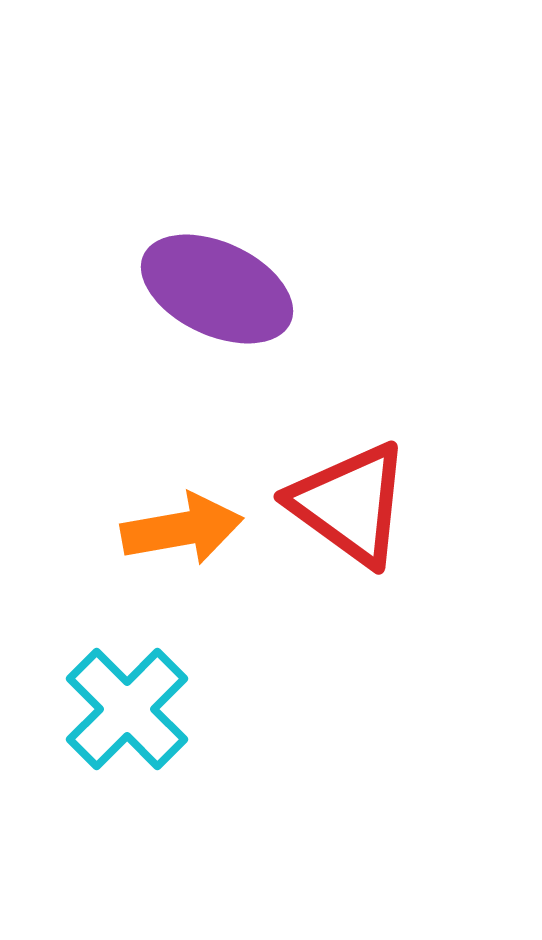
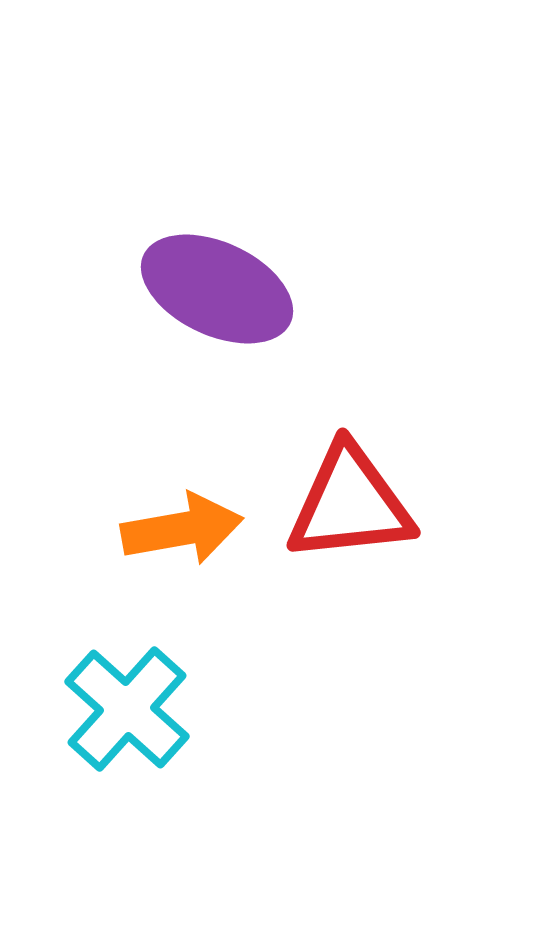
red triangle: rotated 42 degrees counterclockwise
cyan cross: rotated 3 degrees counterclockwise
